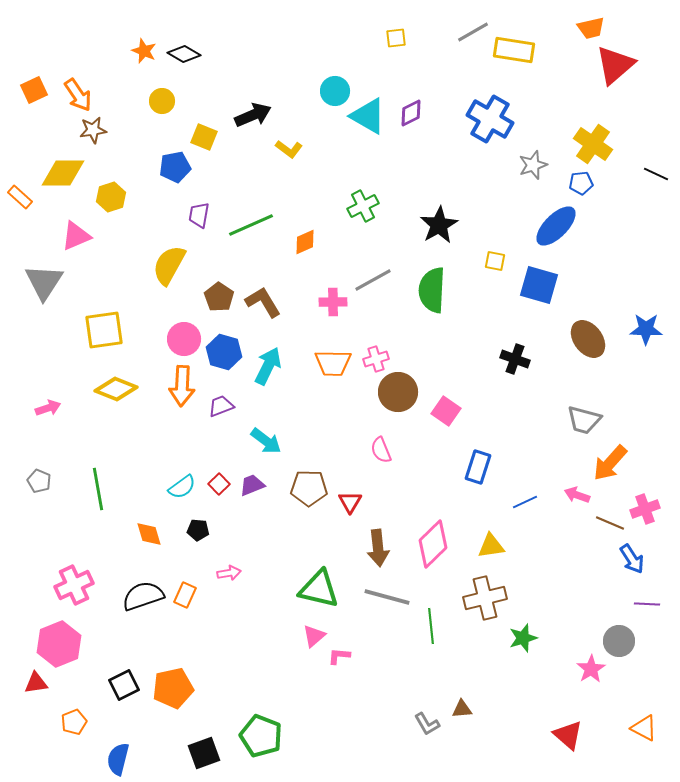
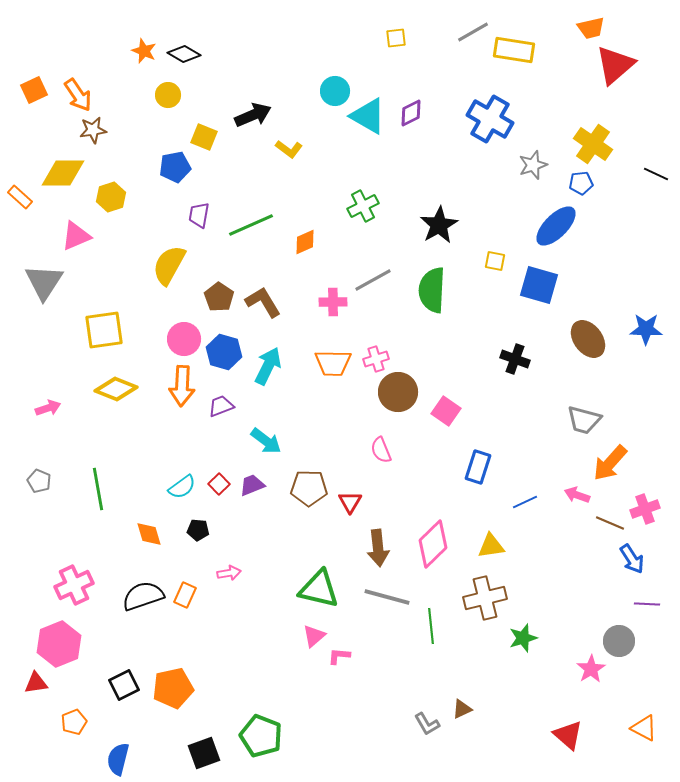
yellow circle at (162, 101): moved 6 px right, 6 px up
brown triangle at (462, 709): rotated 20 degrees counterclockwise
